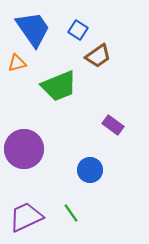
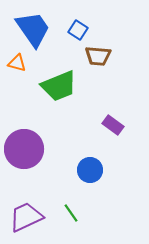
brown trapezoid: rotated 40 degrees clockwise
orange triangle: rotated 30 degrees clockwise
